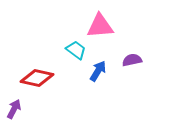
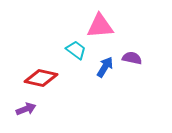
purple semicircle: moved 2 px up; rotated 24 degrees clockwise
blue arrow: moved 7 px right, 4 px up
red diamond: moved 4 px right
purple arrow: moved 12 px right; rotated 42 degrees clockwise
